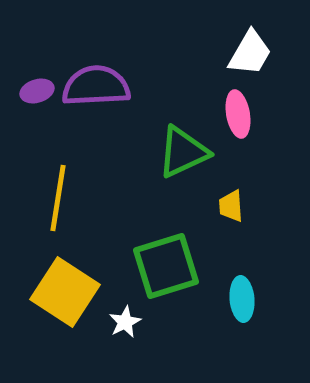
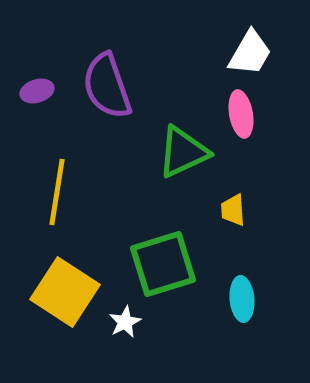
purple semicircle: moved 11 px right; rotated 106 degrees counterclockwise
pink ellipse: moved 3 px right
yellow line: moved 1 px left, 6 px up
yellow trapezoid: moved 2 px right, 4 px down
green square: moved 3 px left, 2 px up
